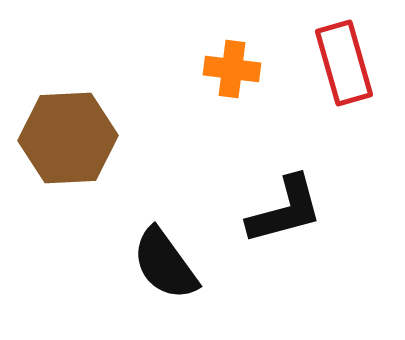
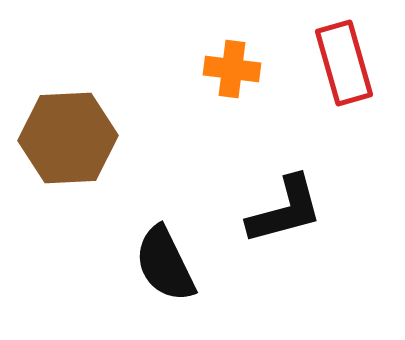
black semicircle: rotated 10 degrees clockwise
